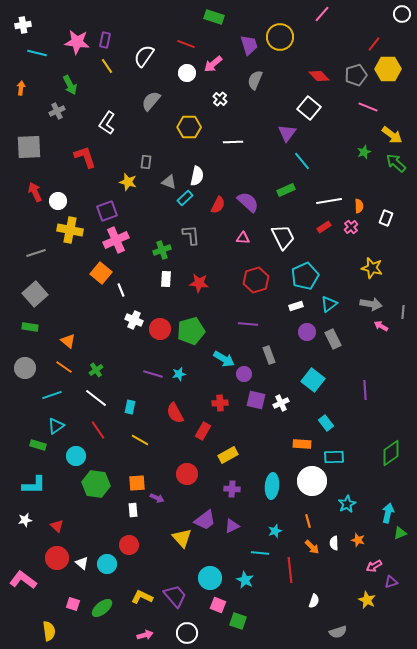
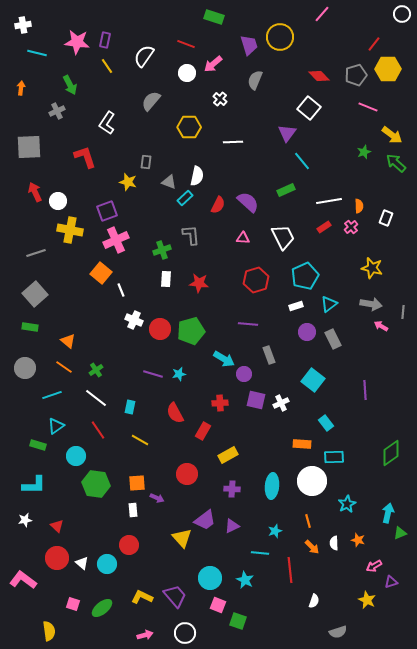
white circle at (187, 633): moved 2 px left
